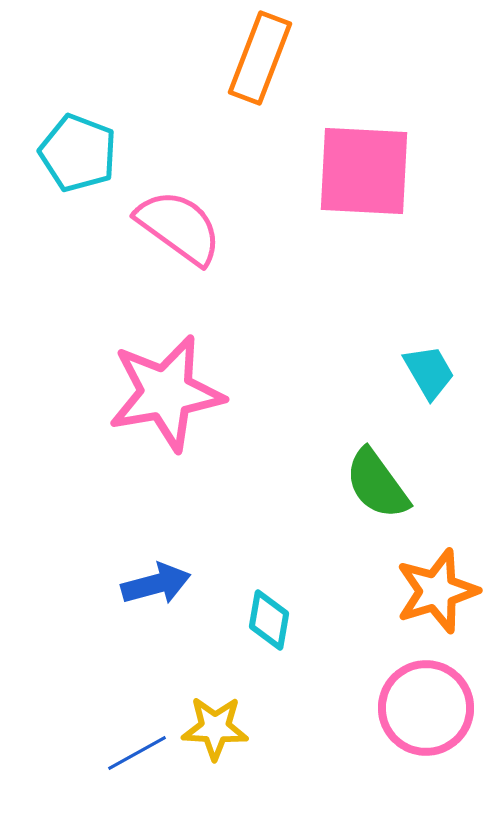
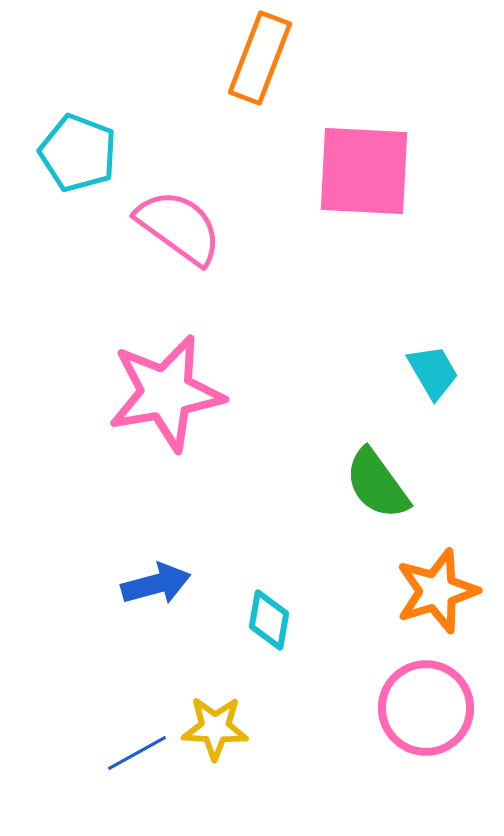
cyan trapezoid: moved 4 px right
